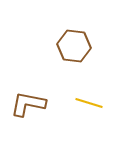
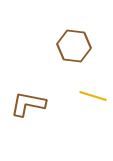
yellow line: moved 4 px right, 7 px up
